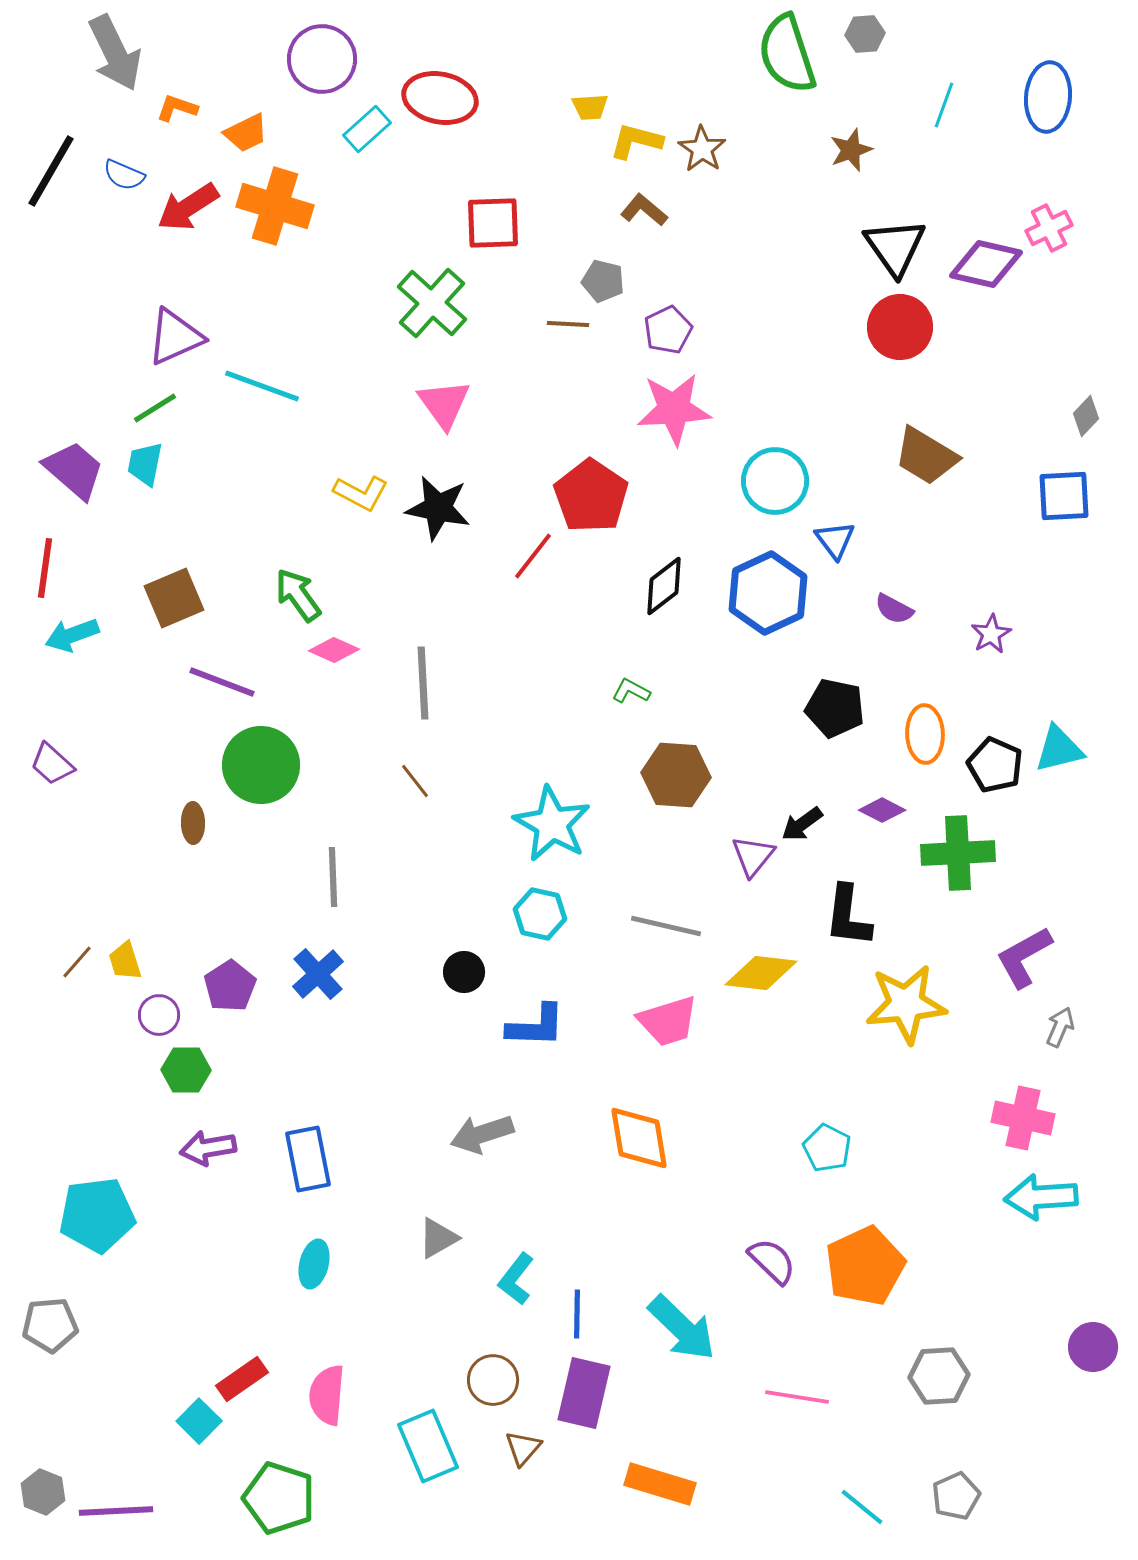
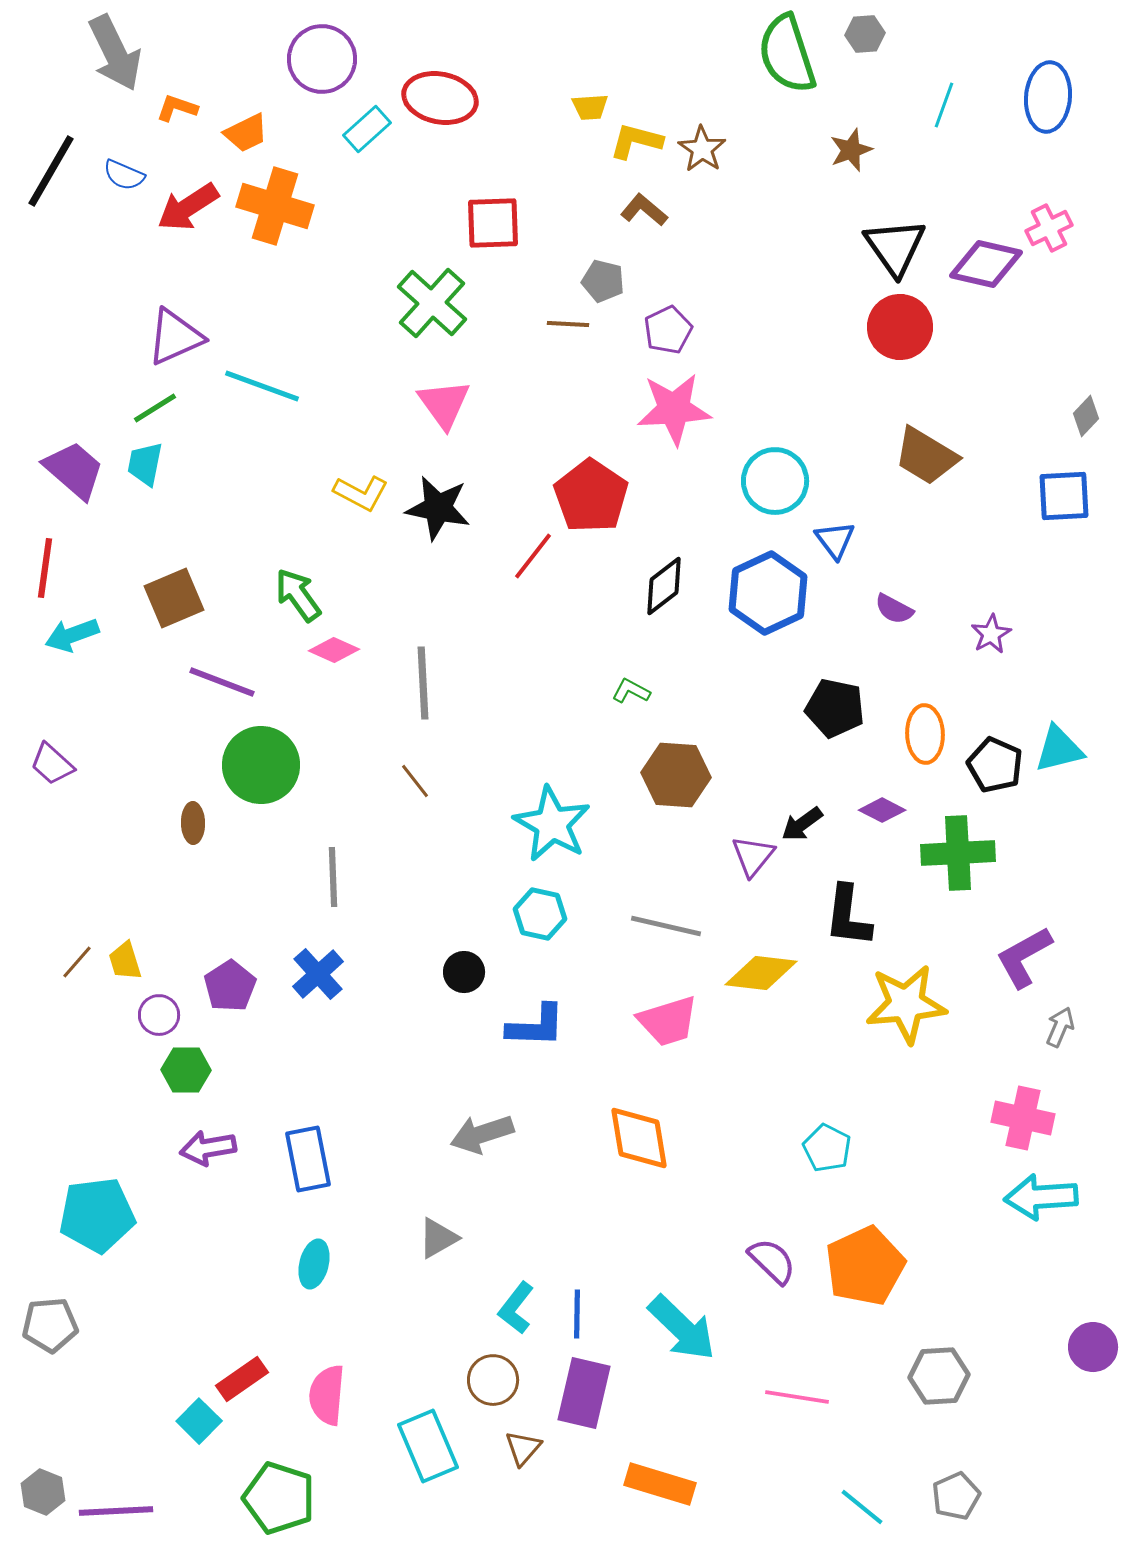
cyan L-shape at (516, 1279): moved 29 px down
